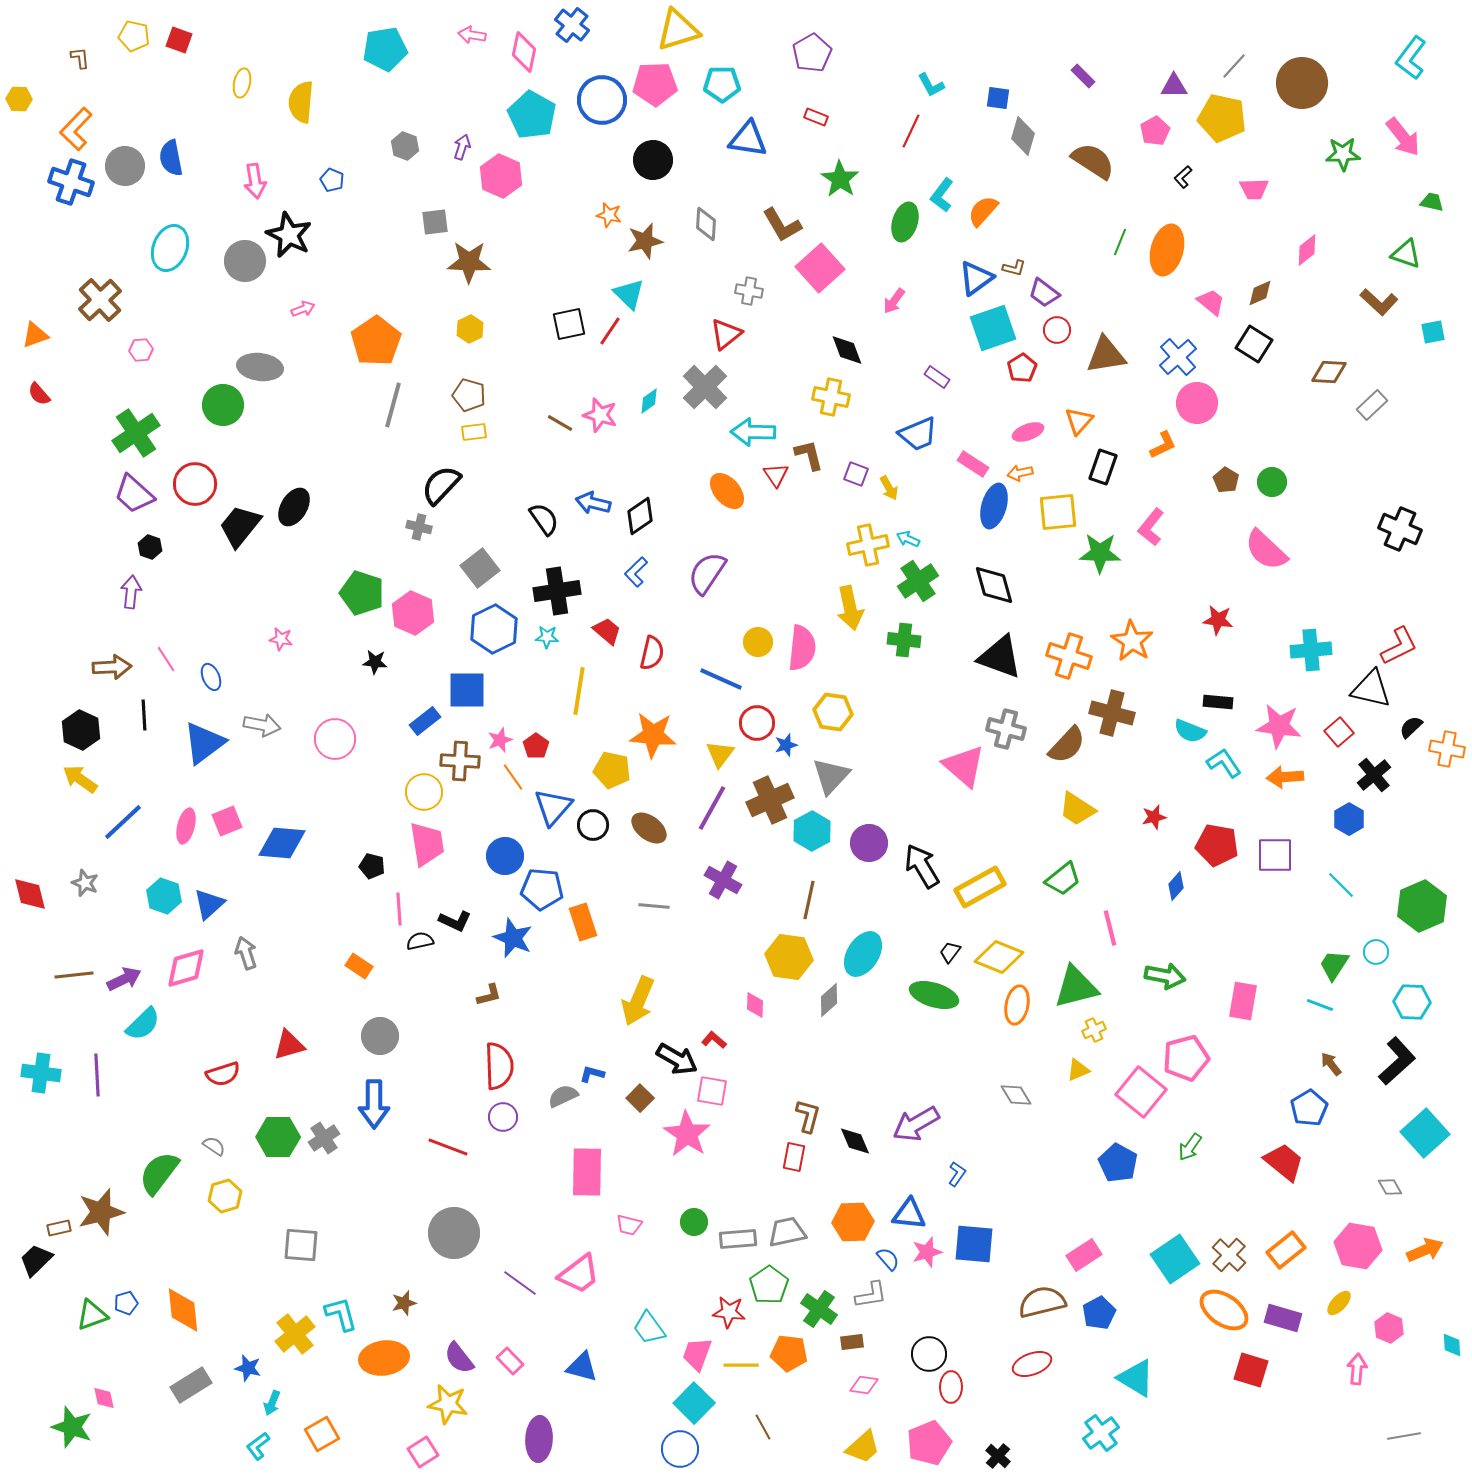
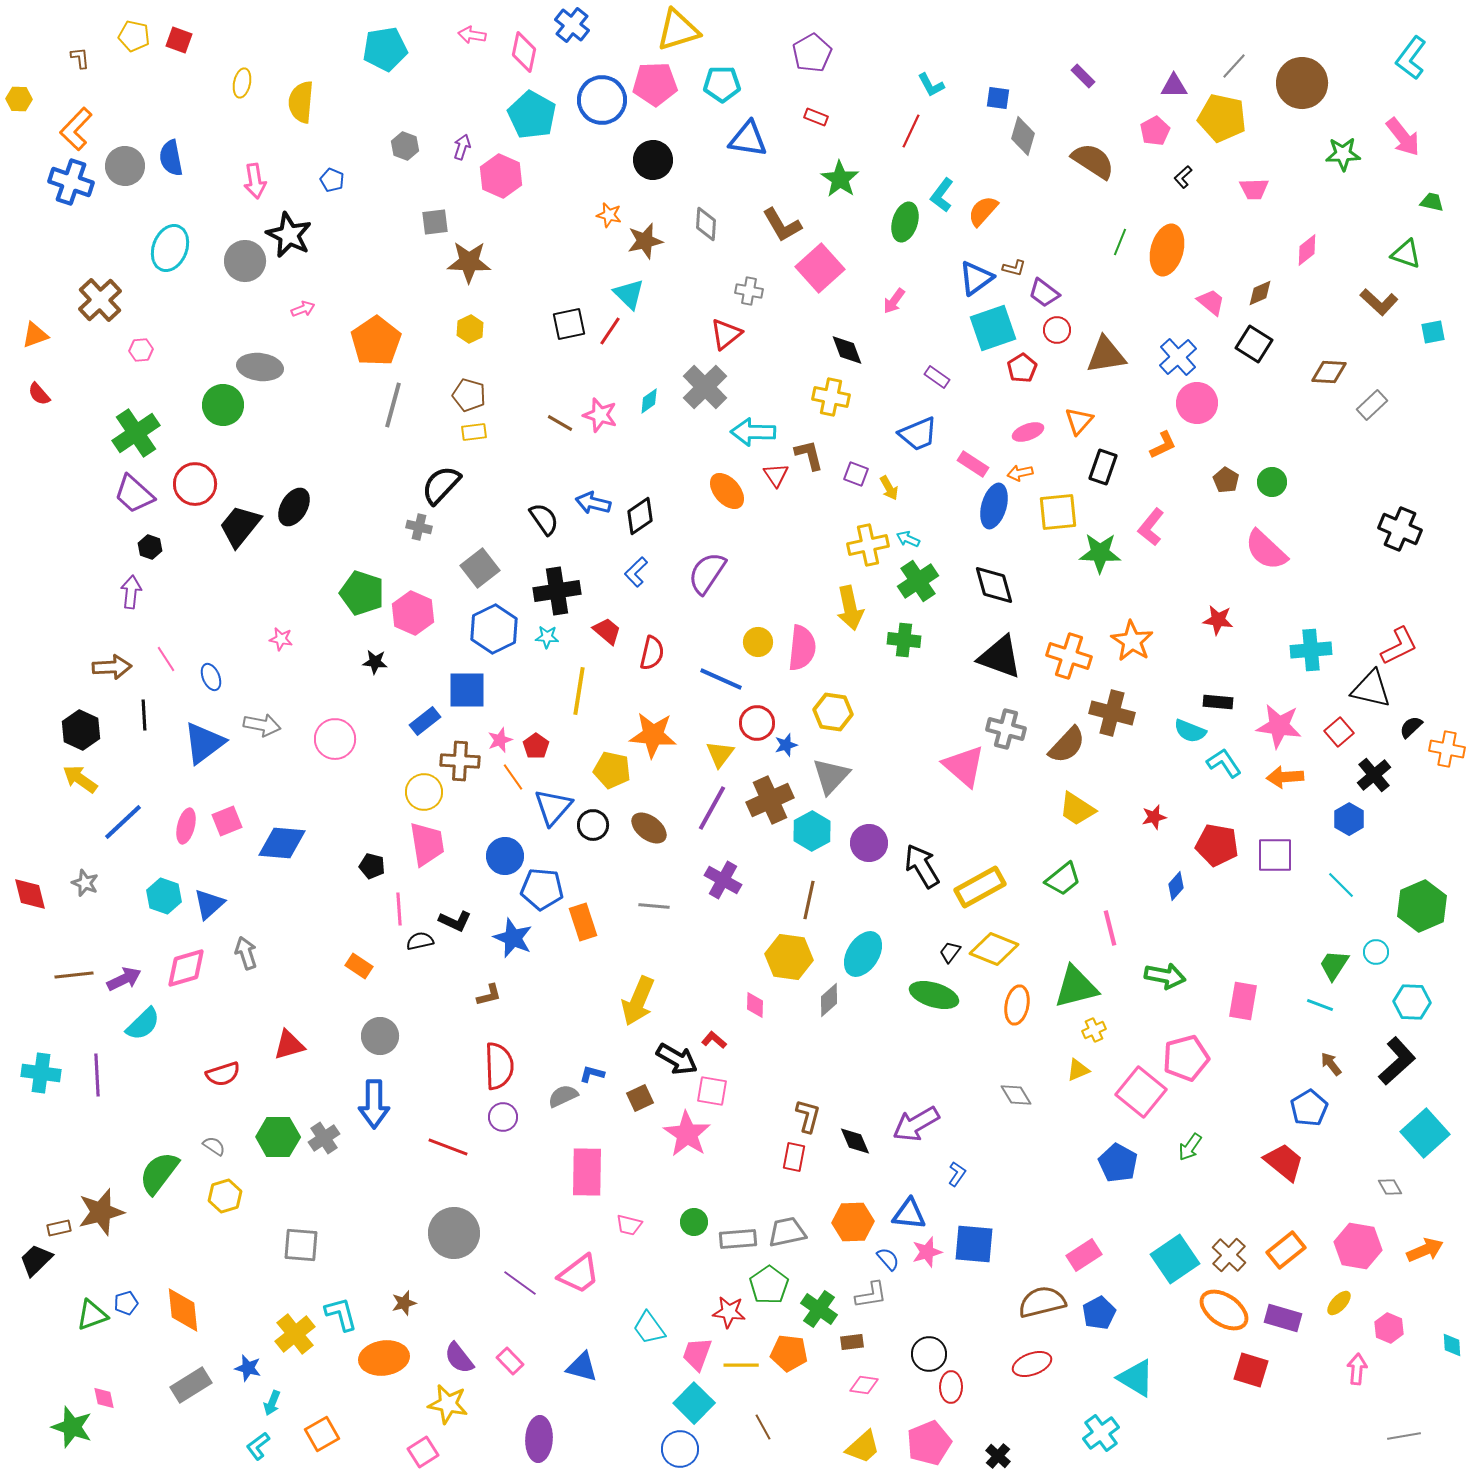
yellow diamond at (999, 957): moved 5 px left, 8 px up
brown square at (640, 1098): rotated 20 degrees clockwise
